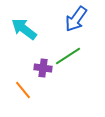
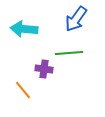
cyan arrow: rotated 32 degrees counterclockwise
green line: moved 1 px right, 3 px up; rotated 28 degrees clockwise
purple cross: moved 1 px right, 1 px down
